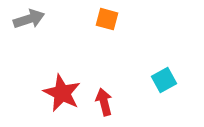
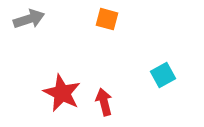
cyan square: moved 1 px left, 5 px up
